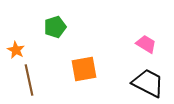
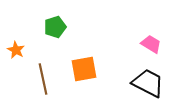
pink trapezoid: moved 5 px right
brown line: moved 14 px right, 1 px up
